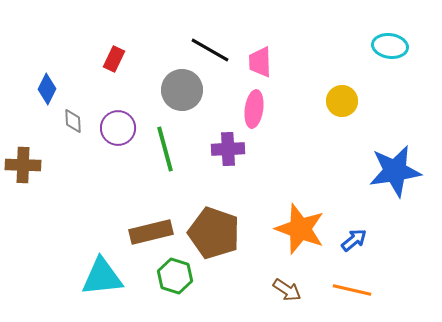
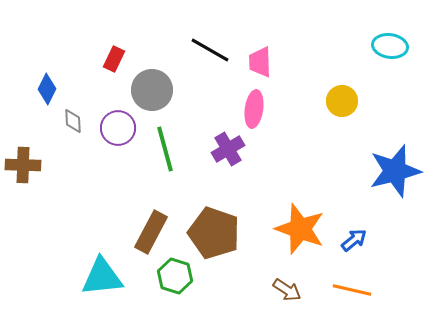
gray circle: moved 30 px left
purple cross: rotated 28 degrees counterclockwise
blue star: rotated 6 degrees counterclockwise
brown rectangle: rotated 48 degrees counterclockwise
